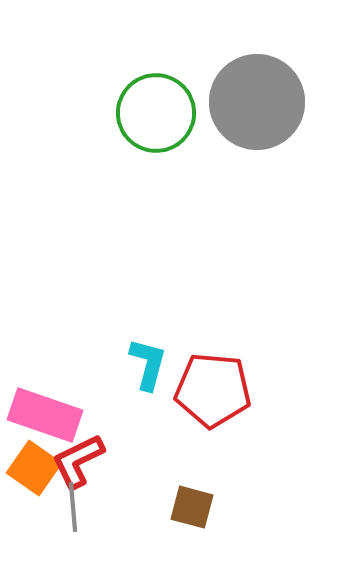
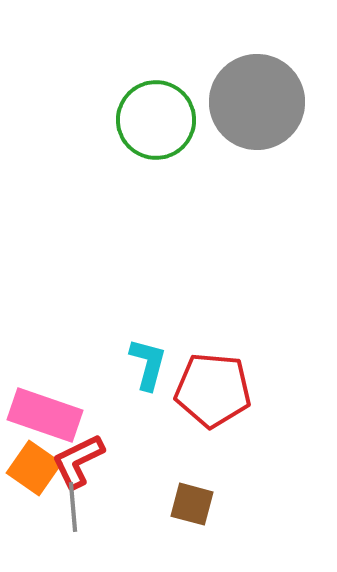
green circle: moved 7 px down
brown square: moved 3 px up
